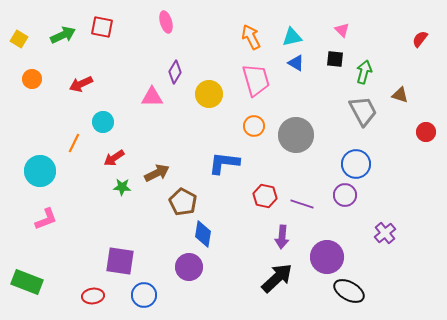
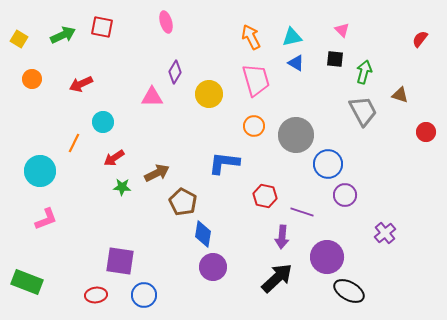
blue circle at (356, 164): moved 28 px left
purple line at (302, 204): moved 8 px down
purple circle at (189, 267): moved 24 px right
red ellipse at (93, 296): moved 3 px right, 1 px up
